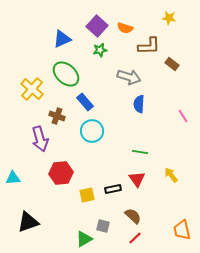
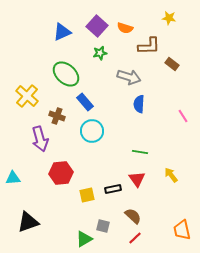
blue triangle: moved 7 px up
green star: moved 3 px down
yellow cross: moved 5 px left, 7 px down
